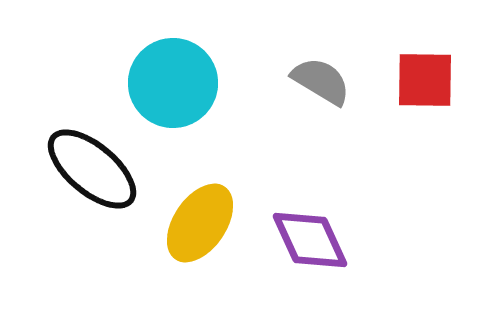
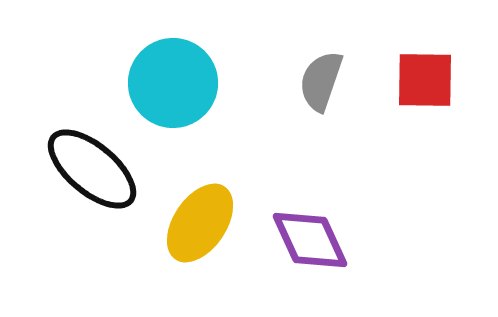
gray semicircle: rotated 102 degrees counterclockwise
